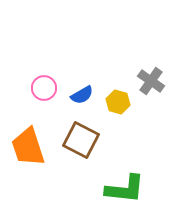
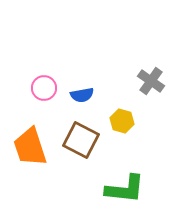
blue semicircle: rotated 20 degrees clockwise
yellow hexagon: moved 4 px right, 19 px down
orange trapezoid: moved 2 px right
